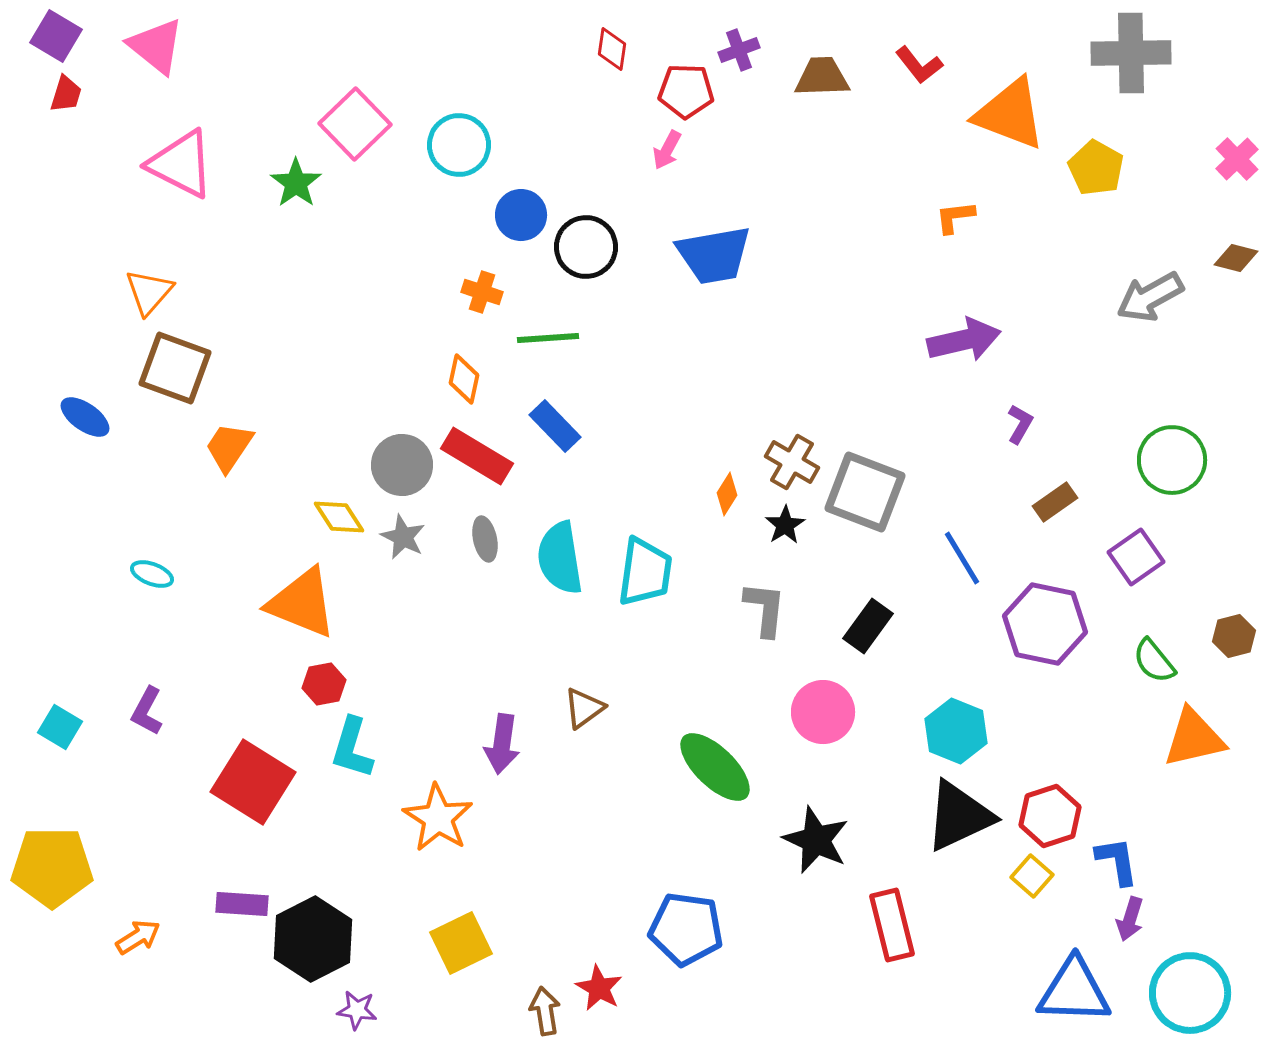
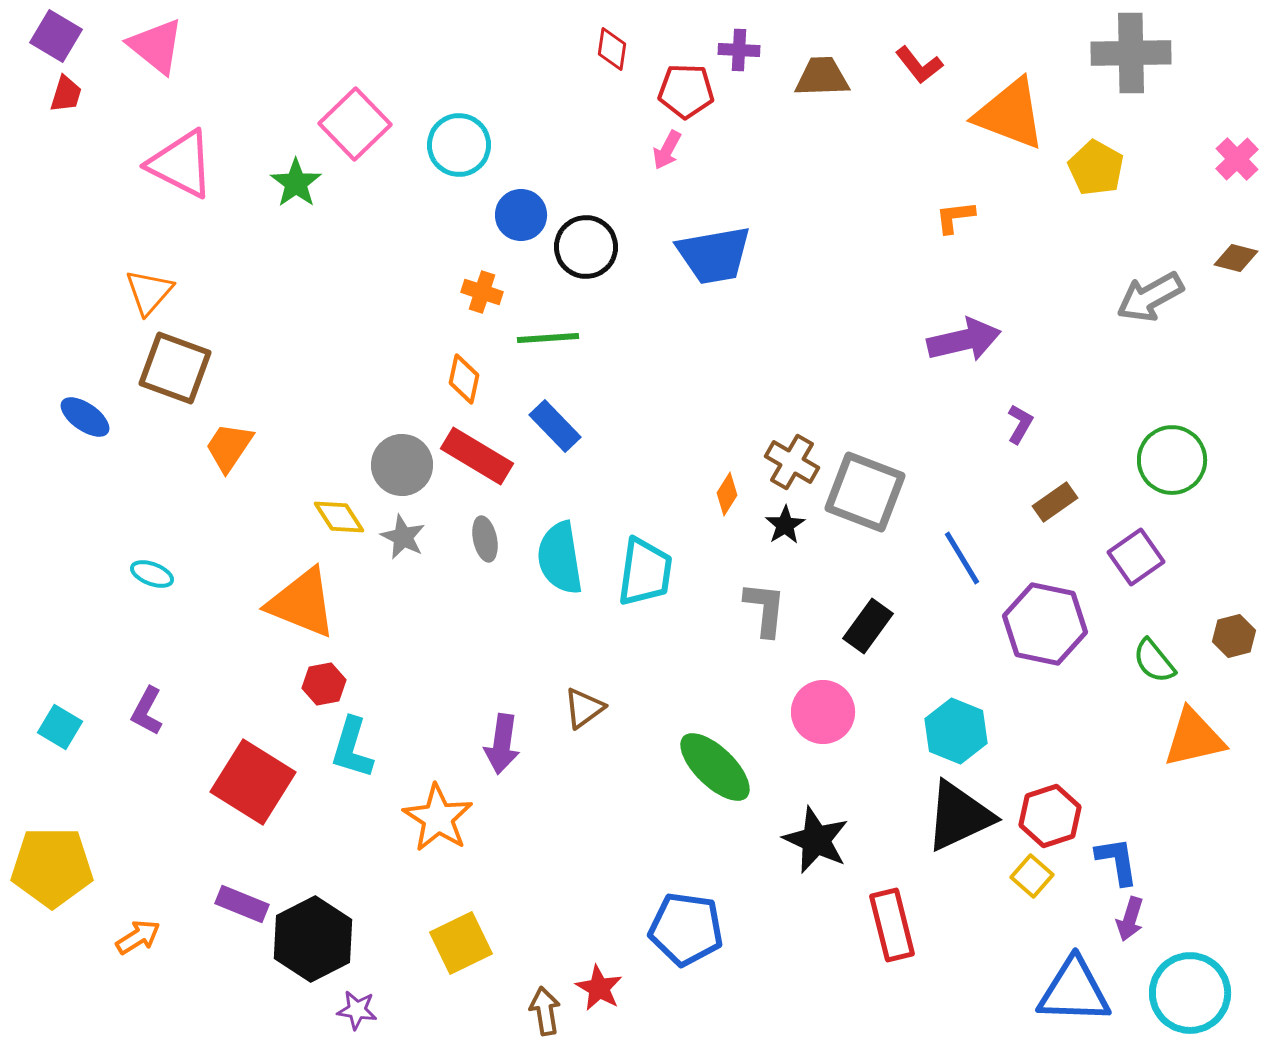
purple cross at (739, 50): rotated 24 degrees clockwise
purple rectangle at (242, 904): rotated 18 degrees clockwise
